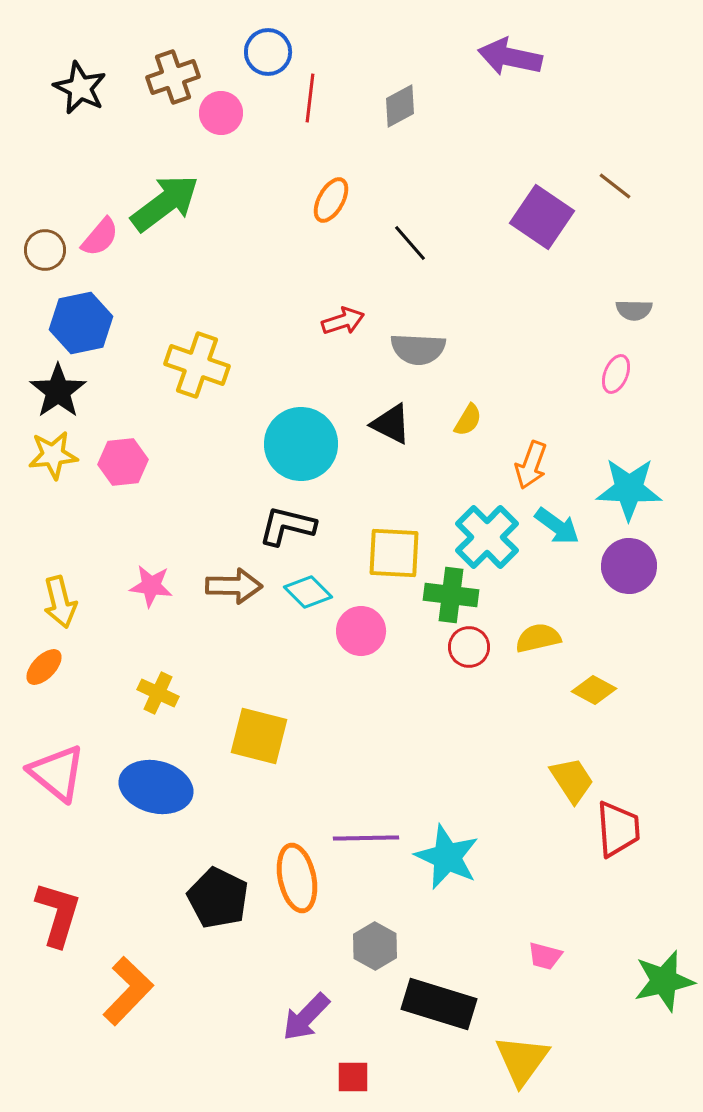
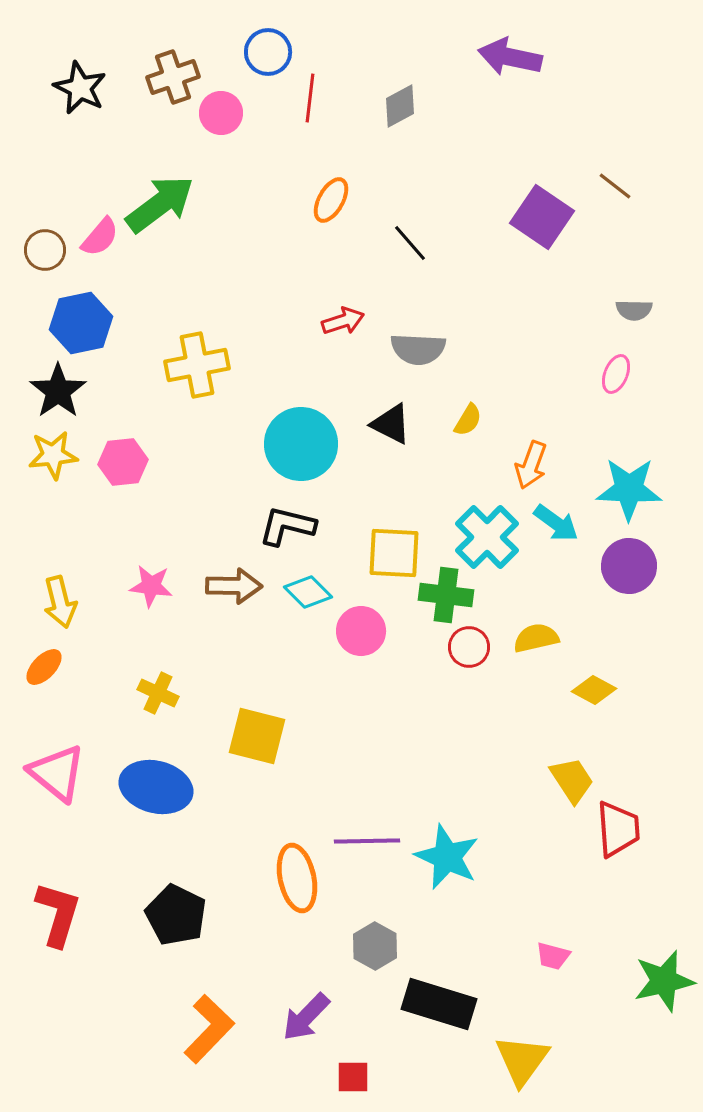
green arrow at (165, 203): moved 5 px left, 1 px down
yellow cross at (197, 365): rotated 30 degrees counterclockwise
cyan arrow at (557, 526): moved 1 px left, 3 px up
green cross at (451, 595): moved 5 px left
yellow semicircle at (538, 638): moved 2 px left
yellow square at (259, 736): moved 2 px left
purple line at (366, 838): moved 1 px right, 3 px down
black pentagon at (218, 898): moved 42 px left, 17 px down
pink trapezoid at (545, 956): moved 8 px right
orange L-shape at (128, 991): moved 81 px right, 38 px down
